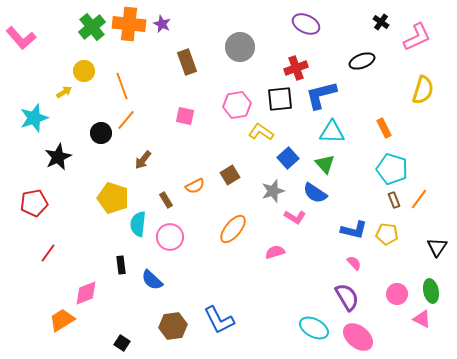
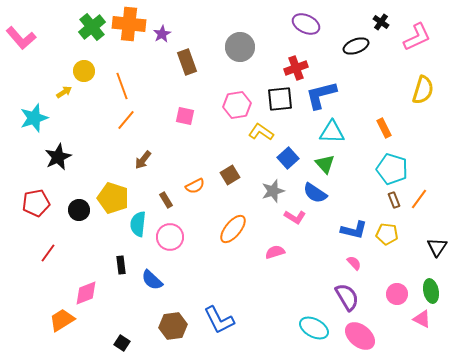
purple star at (162, 24): moved 10 px down; rotated 18 degrees clockwise
black ellipse at (362, 61): moved 6 px left, 15 px up
black circle at (101, 133): moved 22 px left, 77 px down
red pentagon at (34, 203): moved 2 px right
pink ellipse at (358, 337): moved 2 px right, 1 px up
